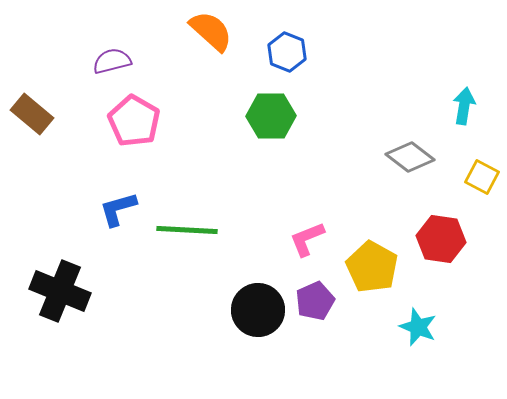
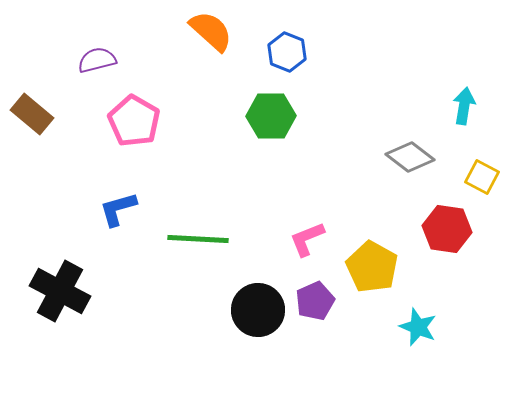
purple semicircle: moved 15 px left, 1 px up
green line: moved 11 px right, 9 px down
red hexagon: moved 6 px right, 10 px up
black cross: rotated 6 degrees clockwise
